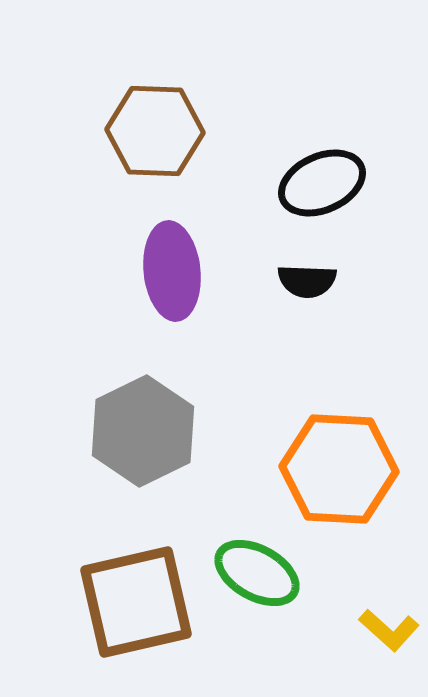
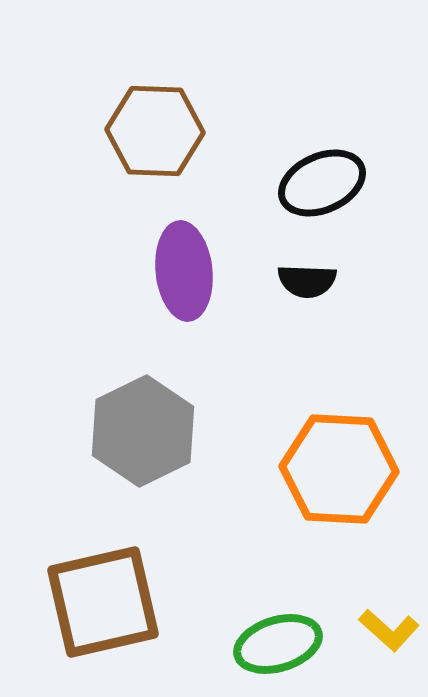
purple ellipse: moved 12 px right
green ellipse: moved 21 px right, 71 px down; rotated 46 degrees counterclockwise
brown square: moved 33 px left
